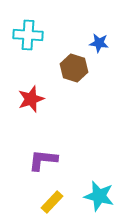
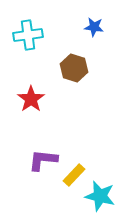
cyan cross: rotated 12 degrees counterclockwise
blue star: moved 5 px left, 16 px up
red star: rotated 16 degrees counterclockwise
cyan star: moved 1 px right
yellow rectangle: moved 22 px right, 27 px up
